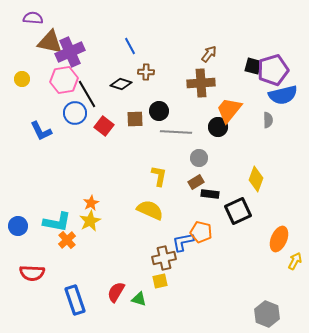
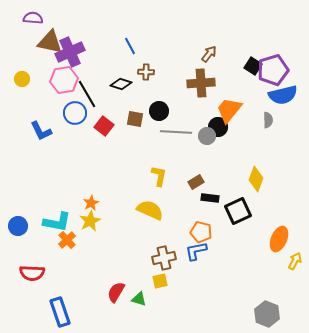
black square at (253, 66): rotated 18 degrees clockwise
brown square at (135, 119): rotated 12 degrees clockwise
gray circle at (199, 158): moved 8 px right, 22 px up
black rectangle at (210, 194): moved 4 px down
blue L-shape at (183, 242): moved 13 px right, 9 px down
blue rectangle at (75, 300): moved 15 px left, 12 px down
